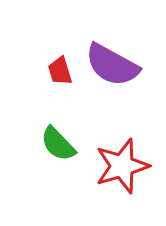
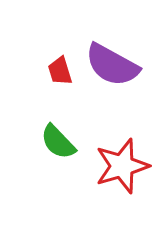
green semicircle: moved 2 px up
